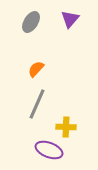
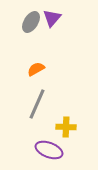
purple triangle: moved 18 px left, 1 px up
orange semicircle: rotated 18 degrees clockwise
